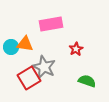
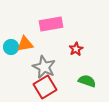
orange triangle: rotated 18 degrees counterclockwise
red square: moved 16 px right, 9 px down
